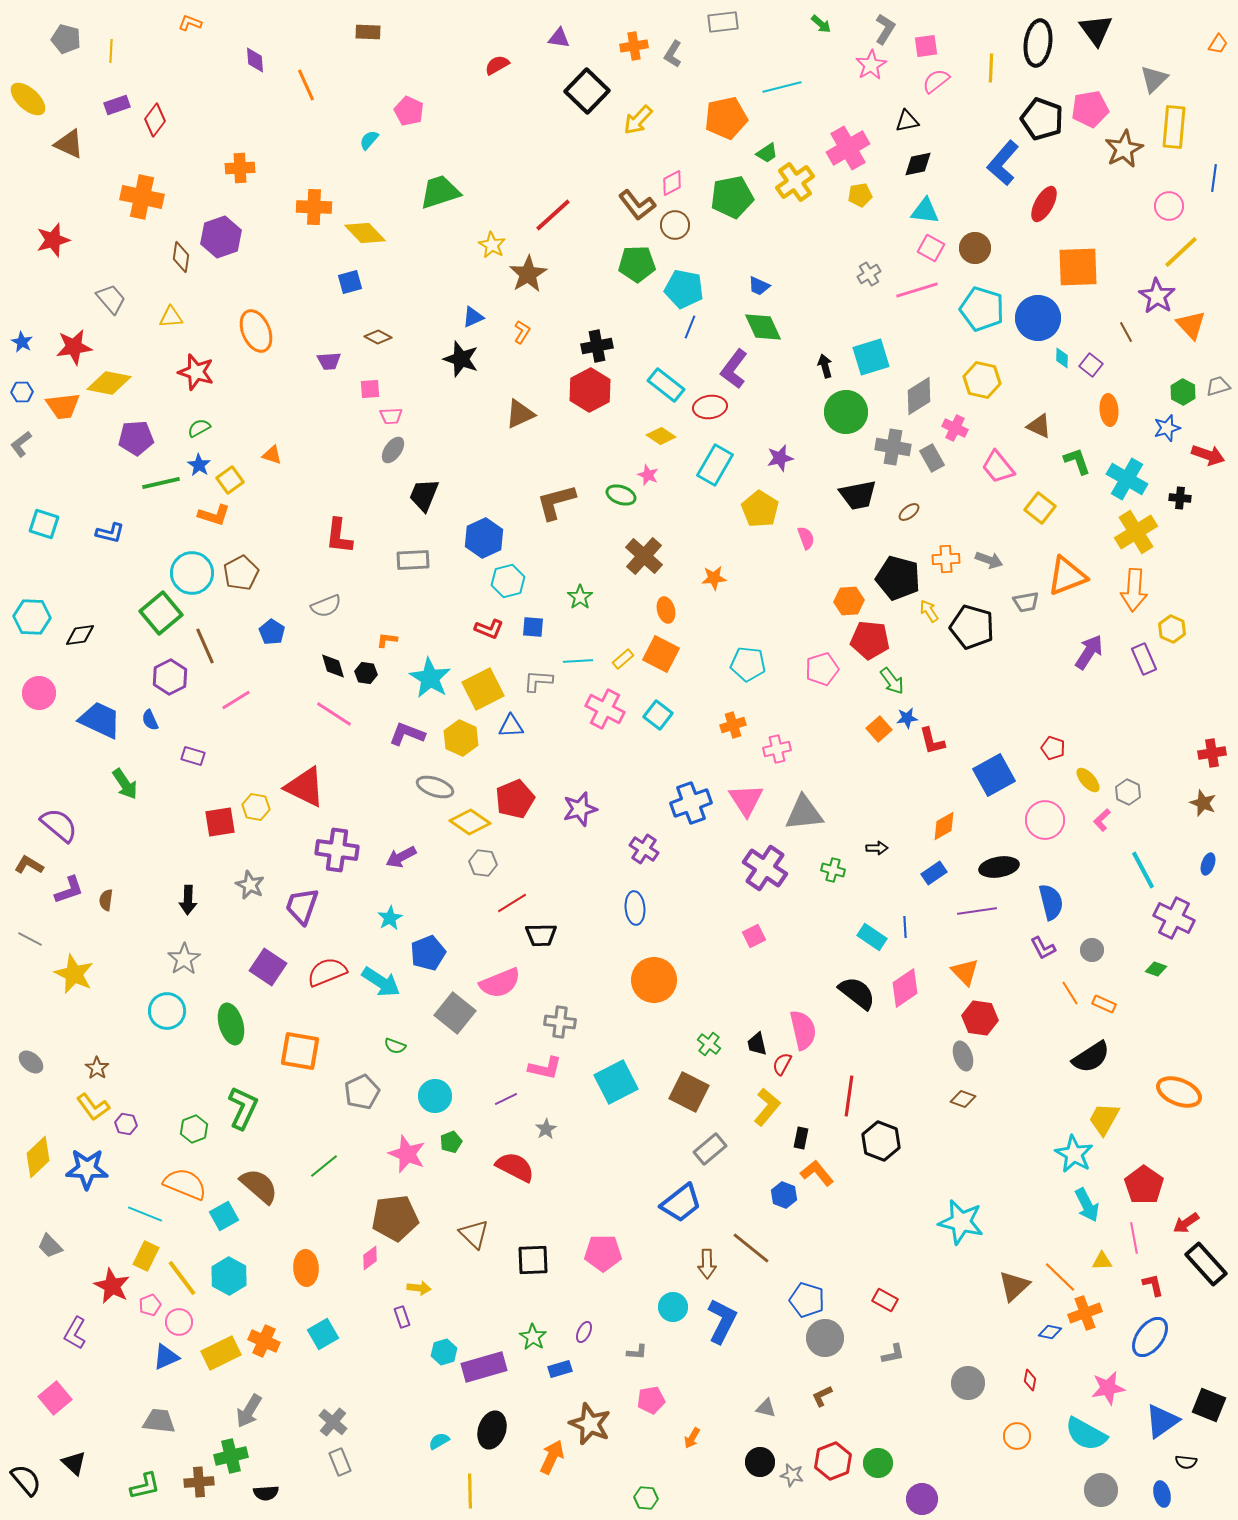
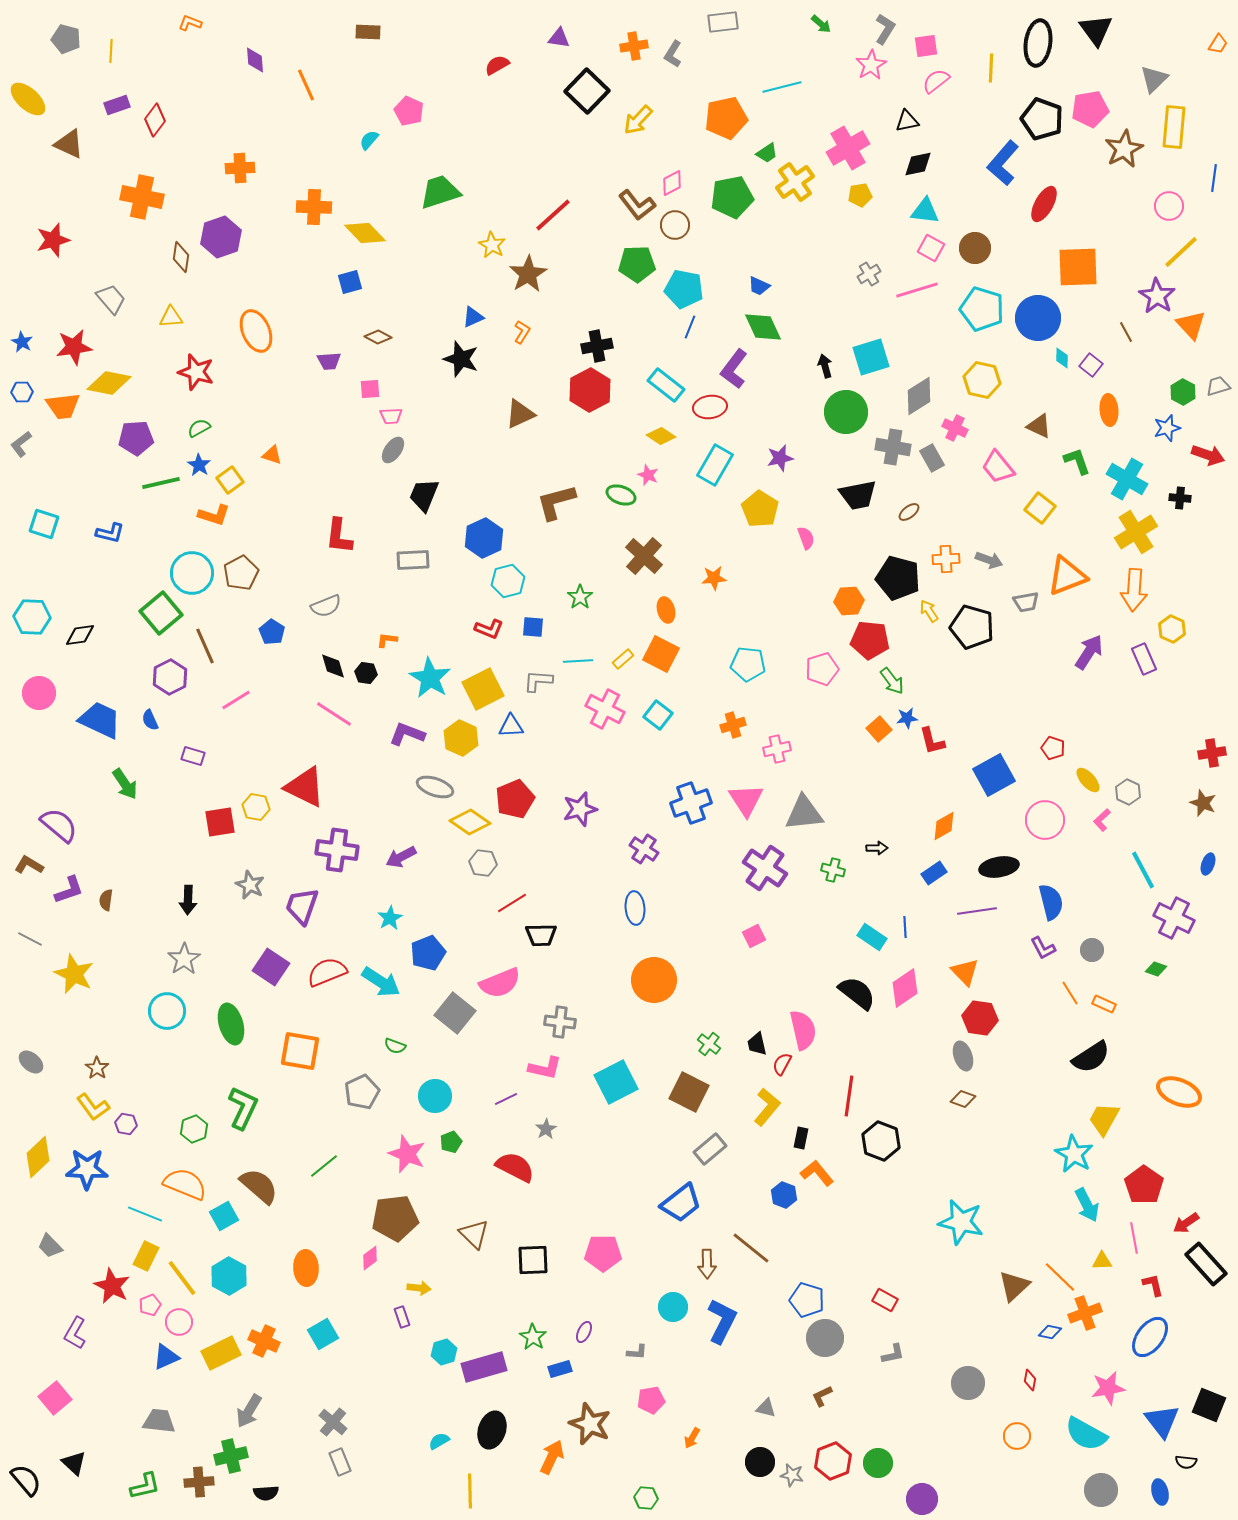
purple square at (268, 967): moved 3 px right
blue triangle at (1162, 1421): rotated 33 degrees counterclockwise
blue ellipse at (1162, 1494): moved 2 px left, 2 px up
